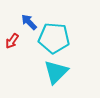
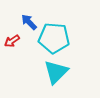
red arrow: rotated 21 degrees clockwise
